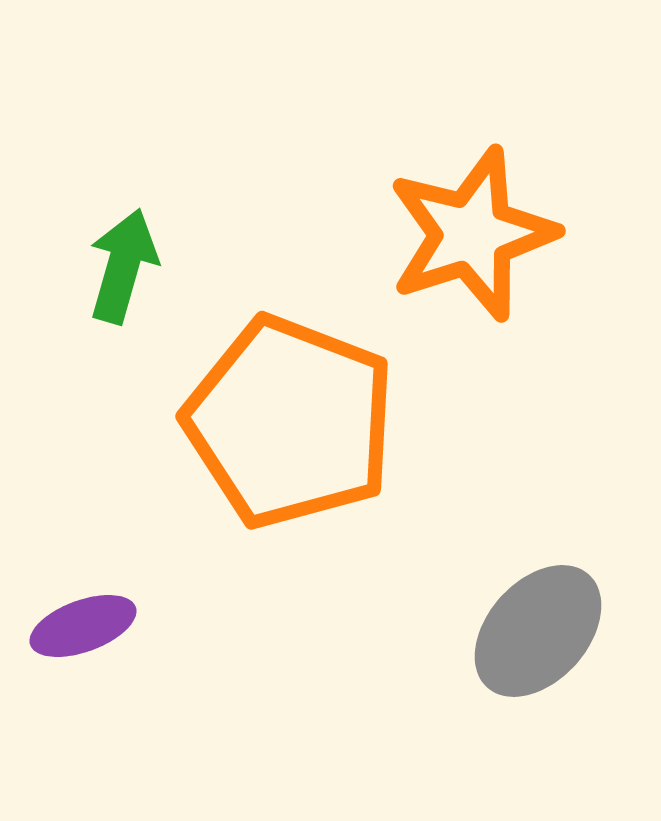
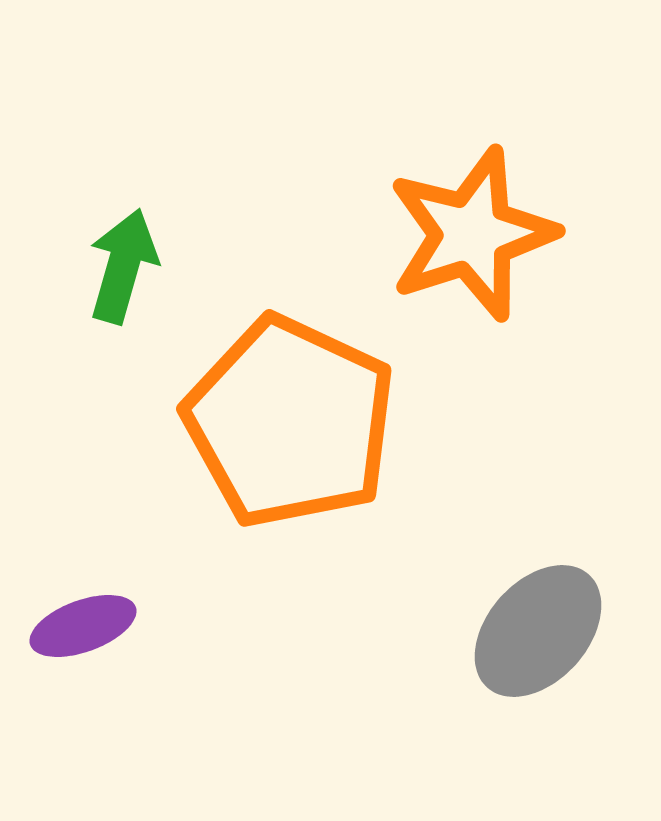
orange pentagon: rotated 4 degrees clockwise
